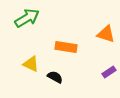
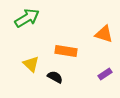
orange triangle: moved 2 px left
orange rectangle: moved 4 px down
yellow triangle: rotated 18 degrees clockwise
purple rectangle: moved 4 px left, 2 px down
